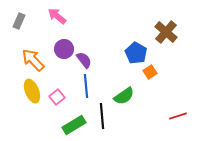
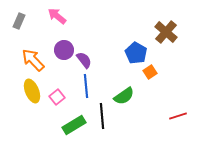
purple circle: moved 1 px down
